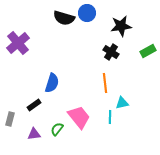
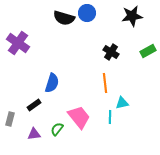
black star: moved 11 px right, 10 px up
purple cross: rotated 15 degrees counterclockwise
